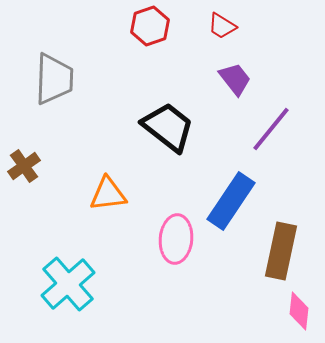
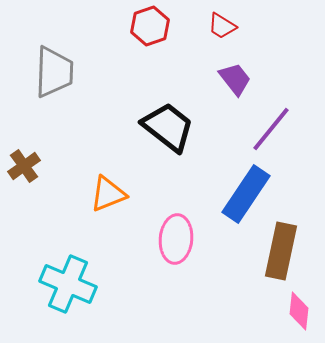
gray trapezoid: moved 7 px up
orange triangle: rotated 15 degrees counterclockwise
blue rectangle: moved 15 px right, 7 px up
cyan cross: rotated 26 degrees counterclockwise
